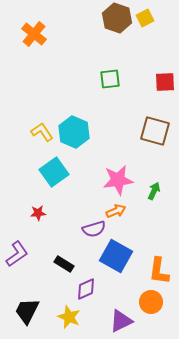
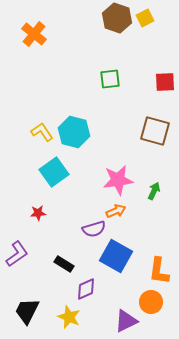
cyan hexagon: rotated 8 degrees counterclockwise
purple triangle: moved 5 px right
